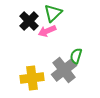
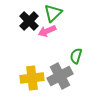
gray cross: moved 4 px left, 6 px down; rotated 10 degrees clockwise
